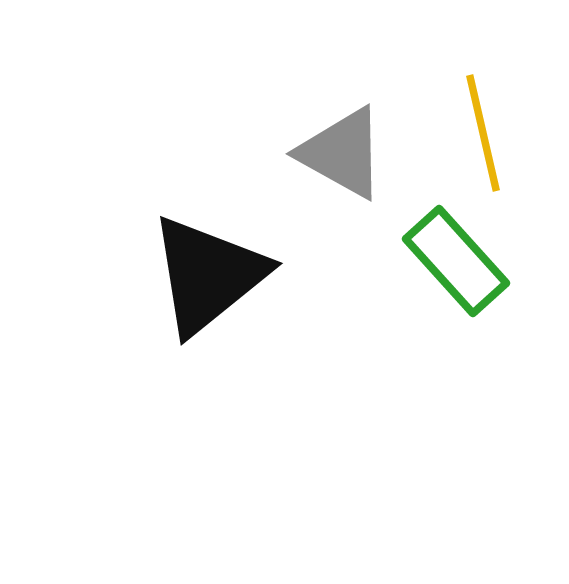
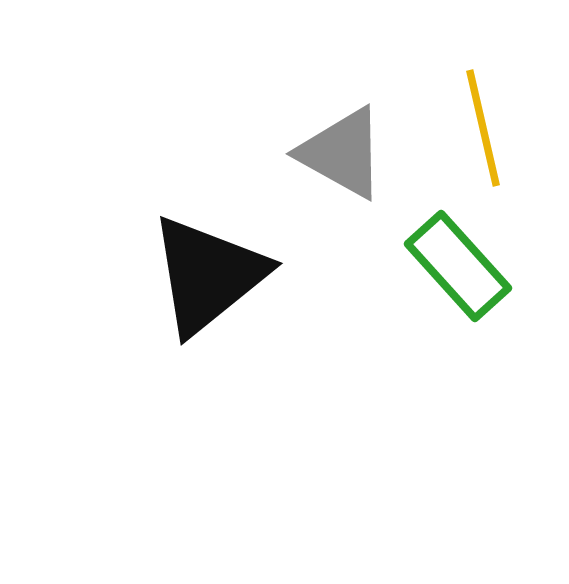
yellow line: moved 5 px up
green rectangle: moved 2 px right, 5 px down
